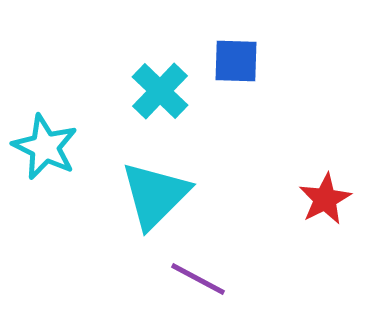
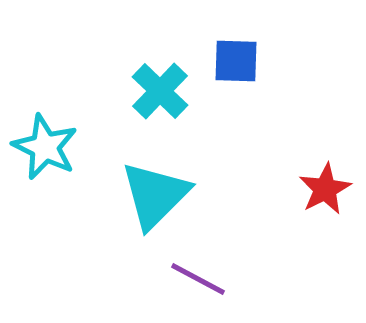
red star: moved 10 px up
